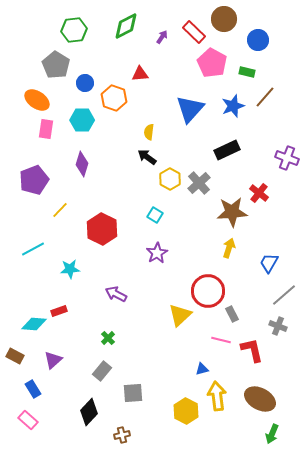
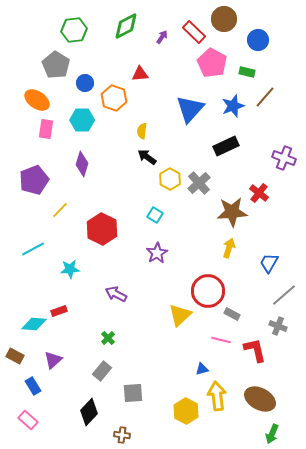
yellow semicircle at (149, 132): moved 7 px left, 1 px up
black rectangle at (227, 150): moved 1 px left, 4 px up
purple cross at (287, 158): moved 3 px left
gray rectangle at (232, 314): rotated 35 degrees counterclockwise
red L-shape at (252, 350): moved 3 px right
blue rectangle at (33, 389): moved 3 px up
brown cross at (122, 435): rotated 21 degrees clockwise
